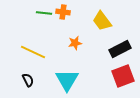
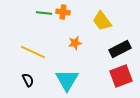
red square: moved 2 px left
